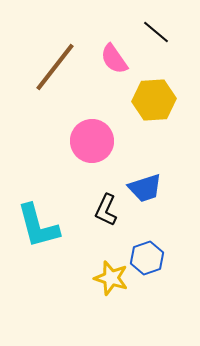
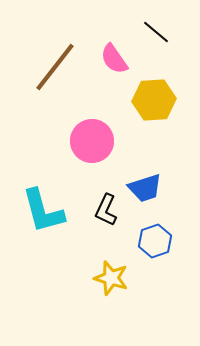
cyan L-shape: moved 5 px right, 15 px up
blue hexagon: moved 8 px right, 17 px up
